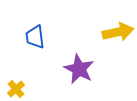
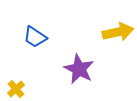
blue trapezoid: rotated 50 degrees counterclockwise
